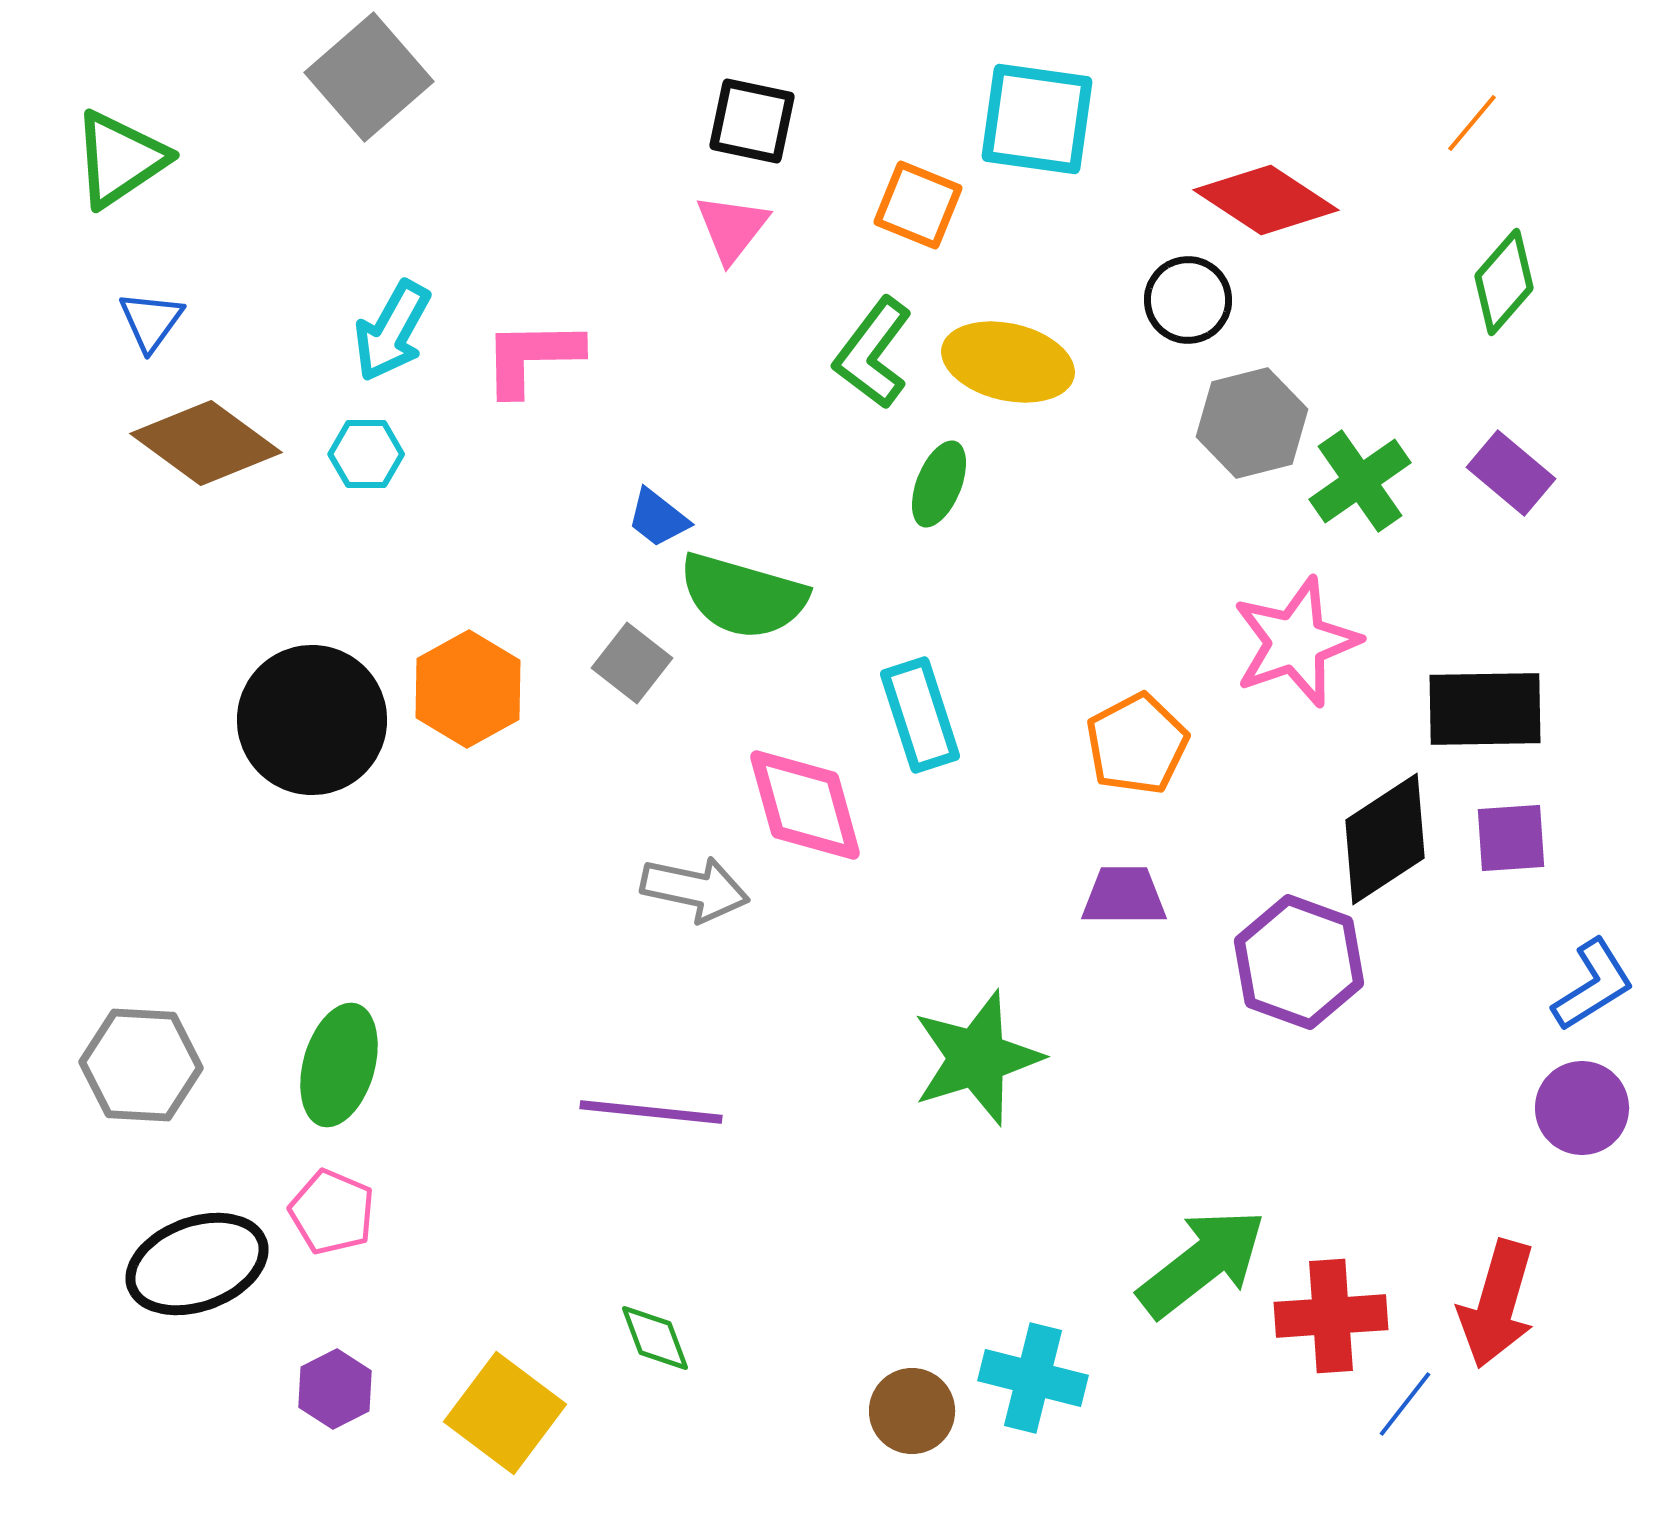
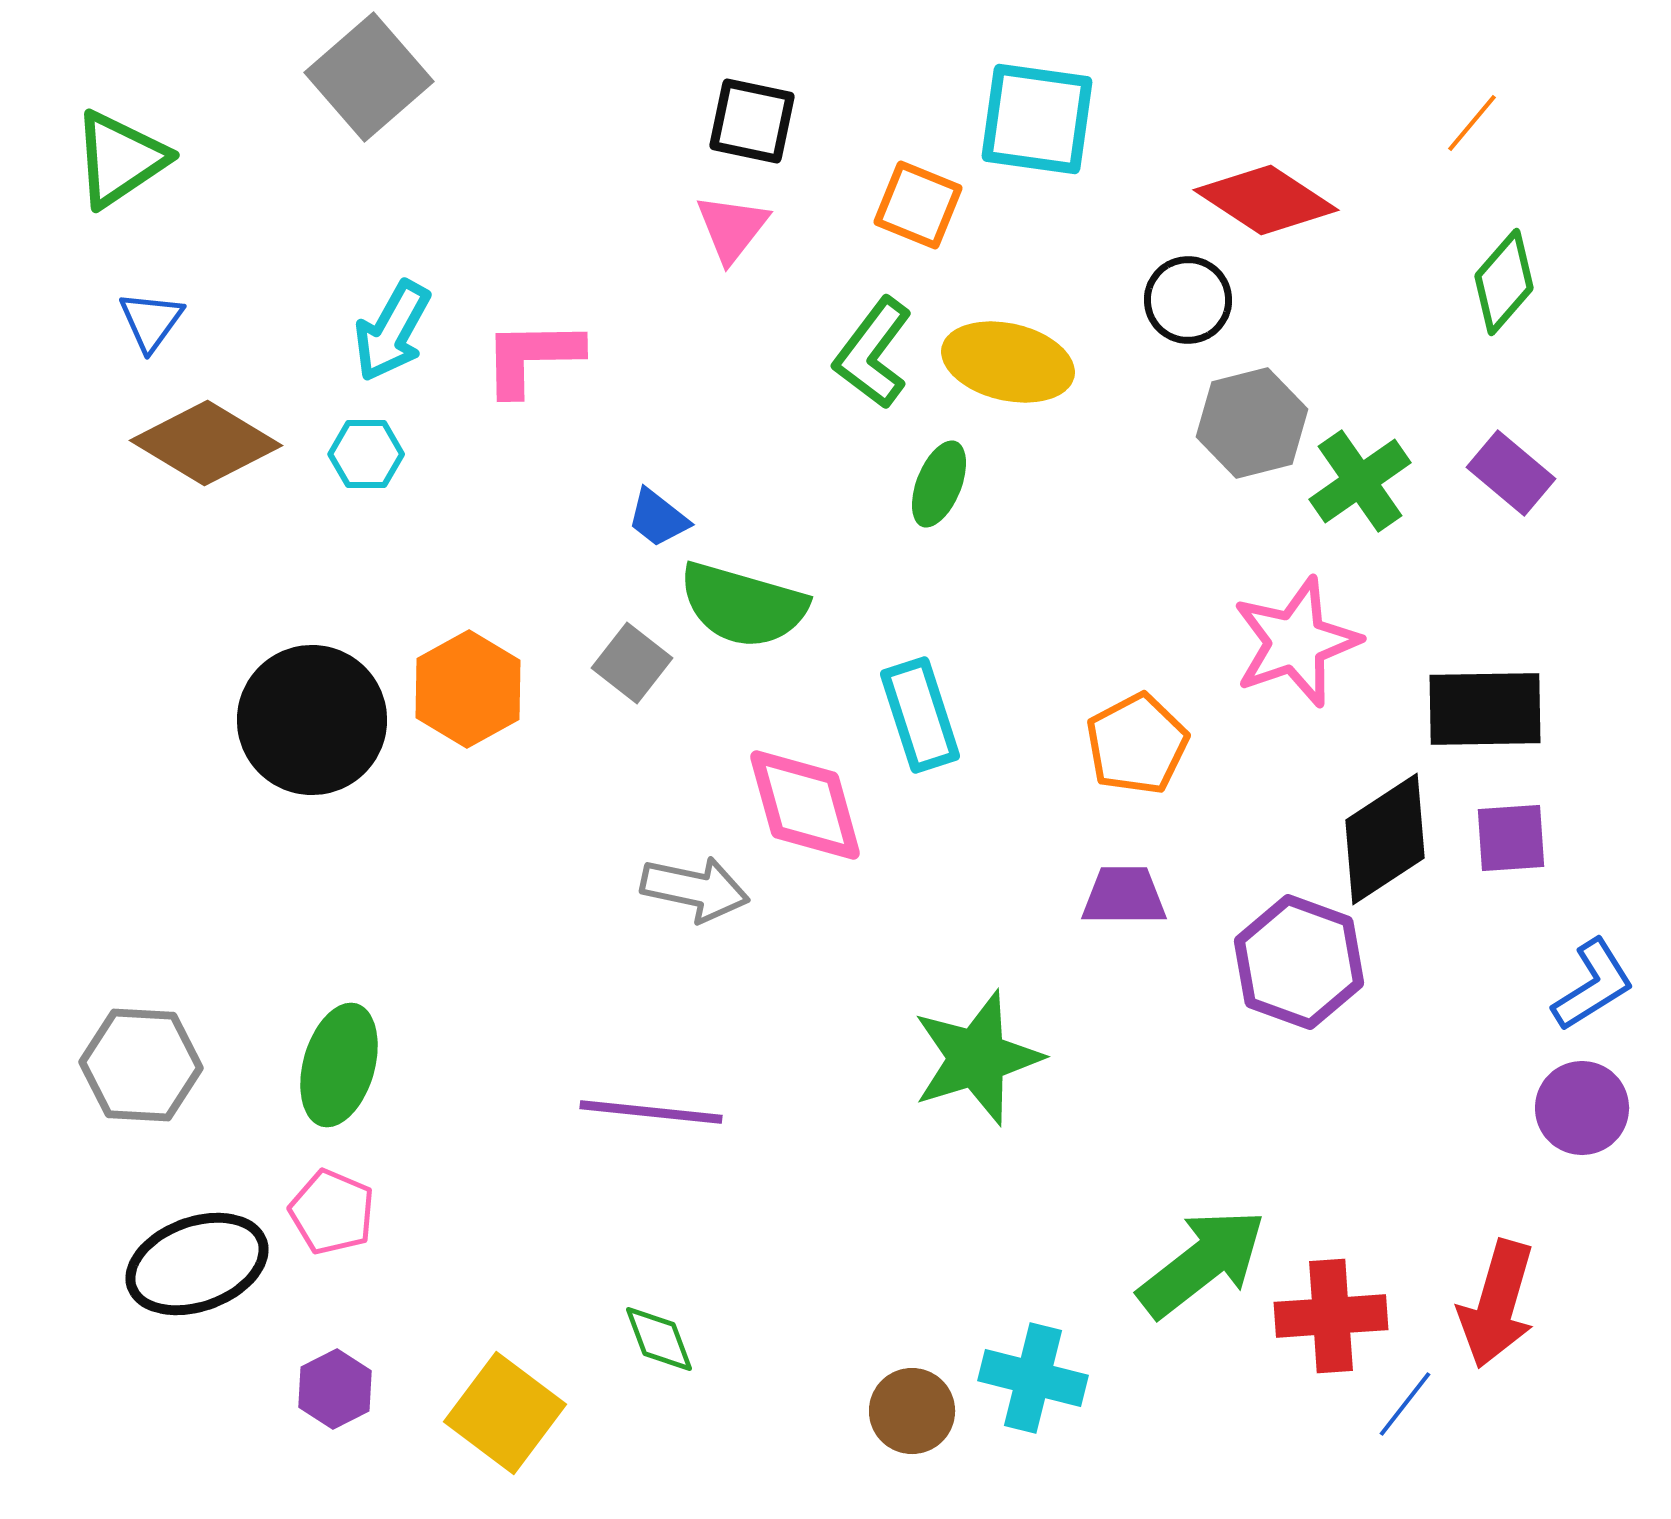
brown diamond at (206, 443): rotated 5 degrees counterclockwise
green semicircle at (743, 596): moved 9 px down
green diamond at (655, 1338): moved 4 px right, 1 px down
